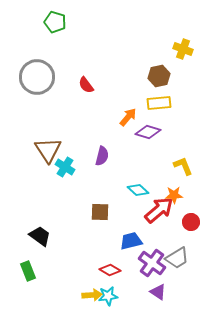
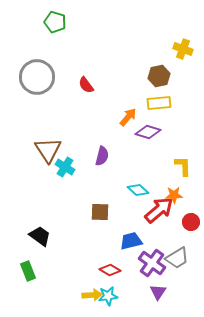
yellow L-shape: rotated 20 degrees clockwise
purple triangle: rotated 30 degrees clockwise
